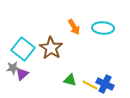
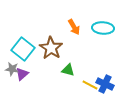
gray star: moved 1 px left, 1 px down; rotated 16 degrees clockwise
green triangle: moved 2 px left, 10 px up
